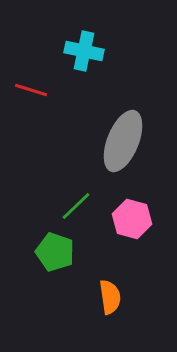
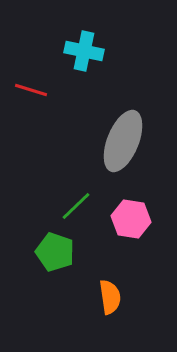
pink hexagon: moved 1 px left; rotated 6 degrees counterclockwise
